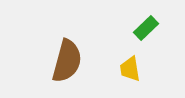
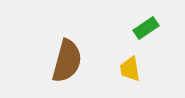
green rectangle: rotated 10 degrees clockwise
